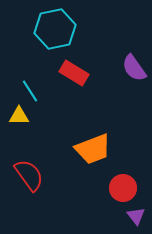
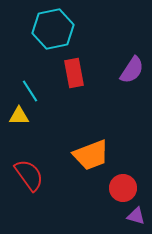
cyan hexagon: moved 2 px left
purple semicircle: moved 2 px left, 2 px down; rotated 112 degrees counterclockwise
red rectangle: rotated 48 degrees clockwise
orange trapezoid: moved 2 px left, 6 px down
purple triangle: rotated 36 degrees counterclockwise
